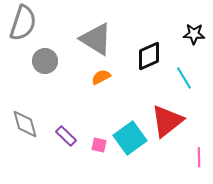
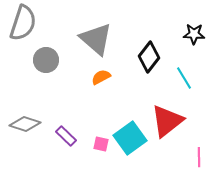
gray triangle: rotated 9 degrees clockwise
black diamond: moved 1 px down; rotated 28 degrees counterclockwise
gray circle: moved 1 px right, 1 px up
gray diamond: rotated 56 degrees counterclockwise
pink square: moved 2 px right, 1 px up
